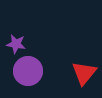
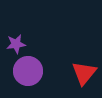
purple star: rotated 18 degrees counterclockwise
